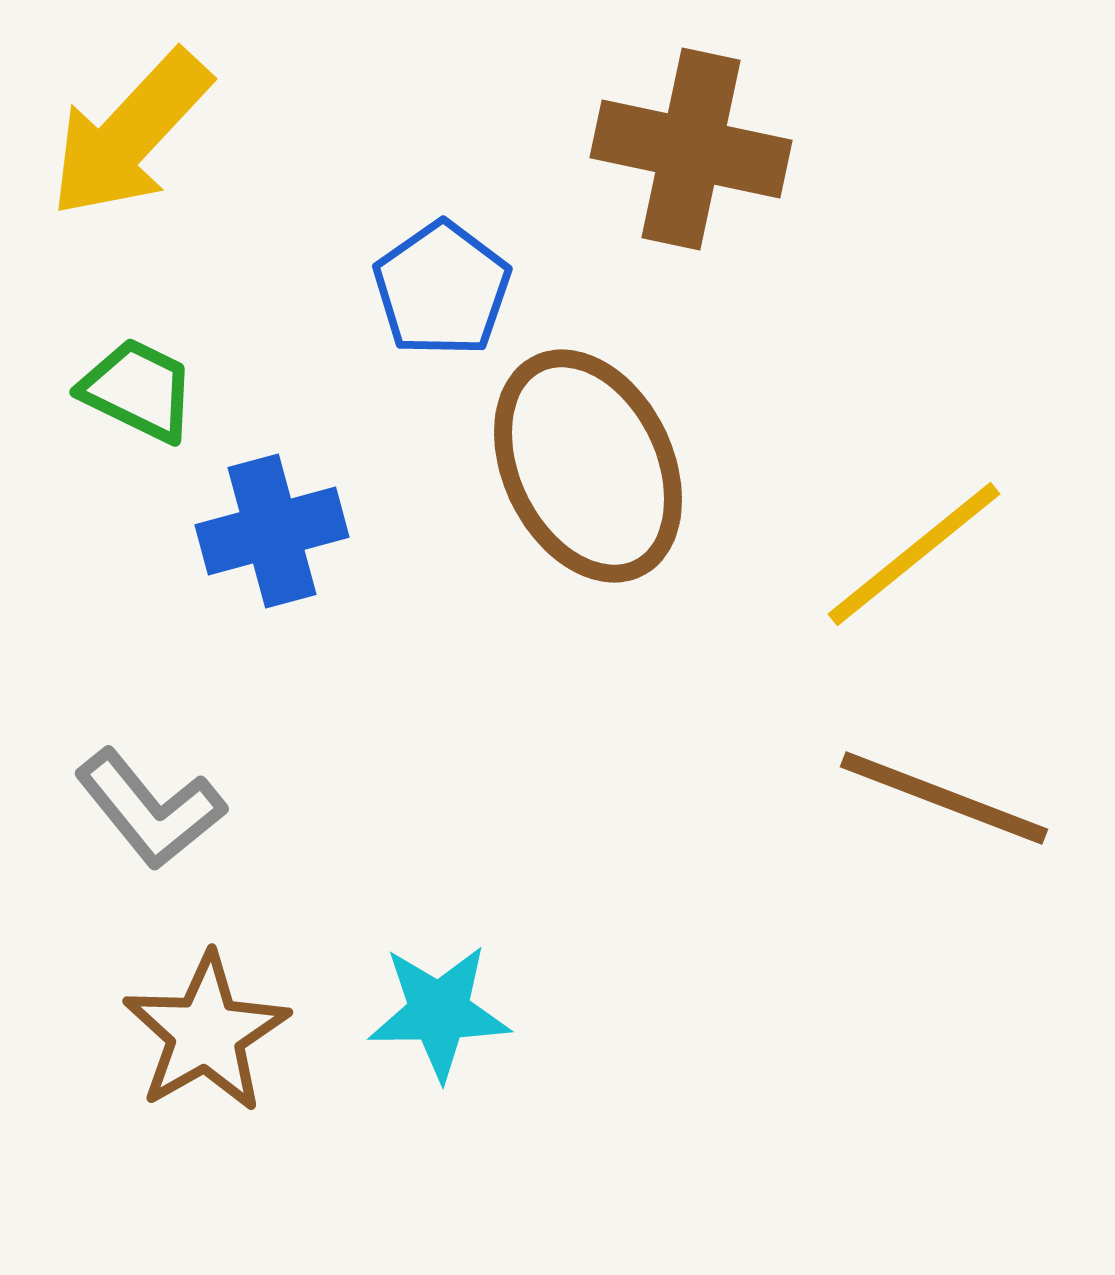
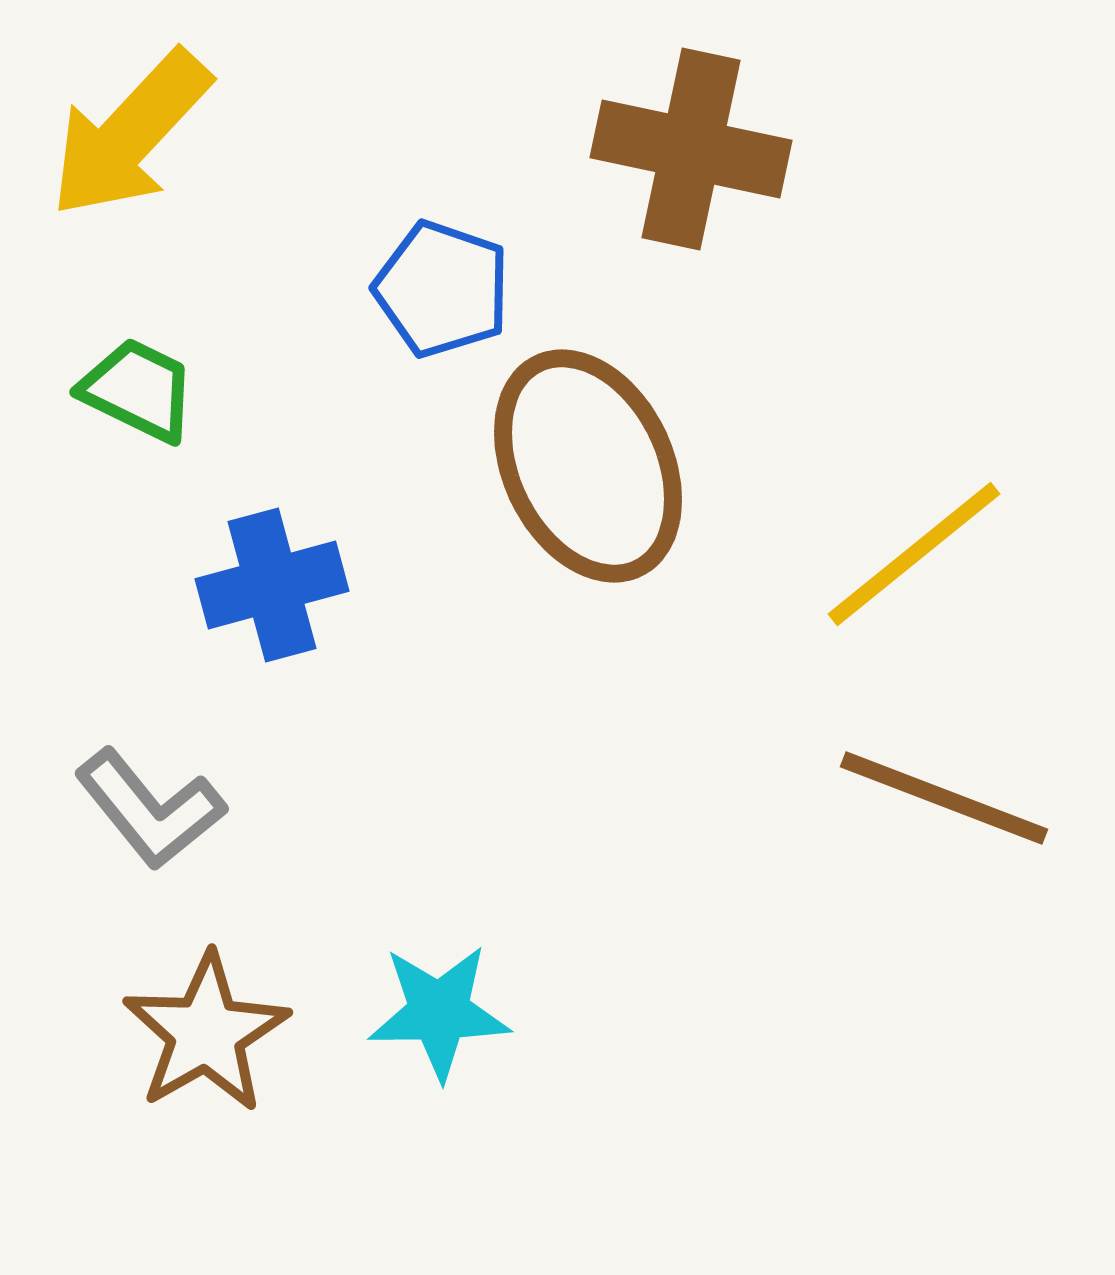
blue pentagon: rotated 18 degrees counterclockwise
blue cross: moved 54 px down
